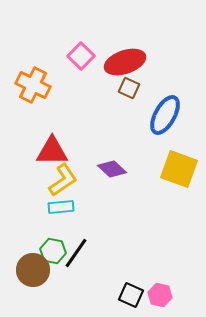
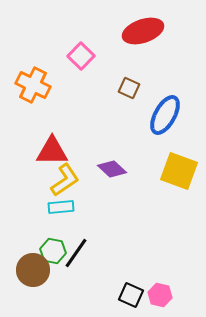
red ellipse: moved 18 px right, 31 px up
yellow square: moved 2 px down
yellow L-shape: moved 2 px right
